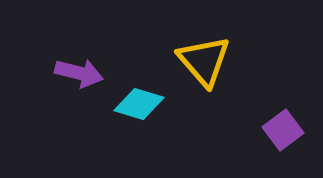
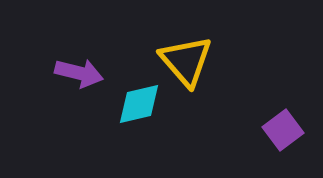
yellow triangle: moved 18 px left
cyan diamond: rotated 30 degrees counterclockwise
